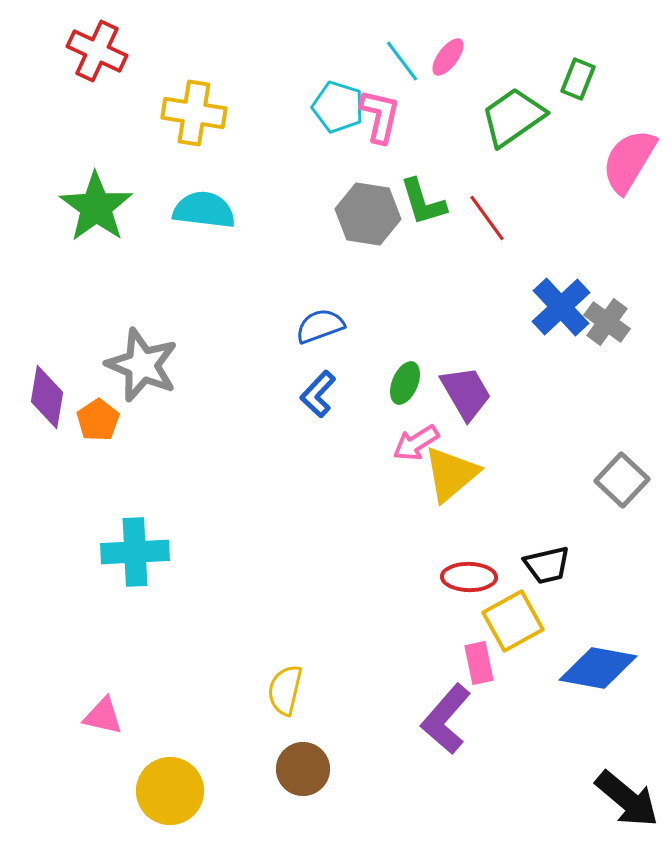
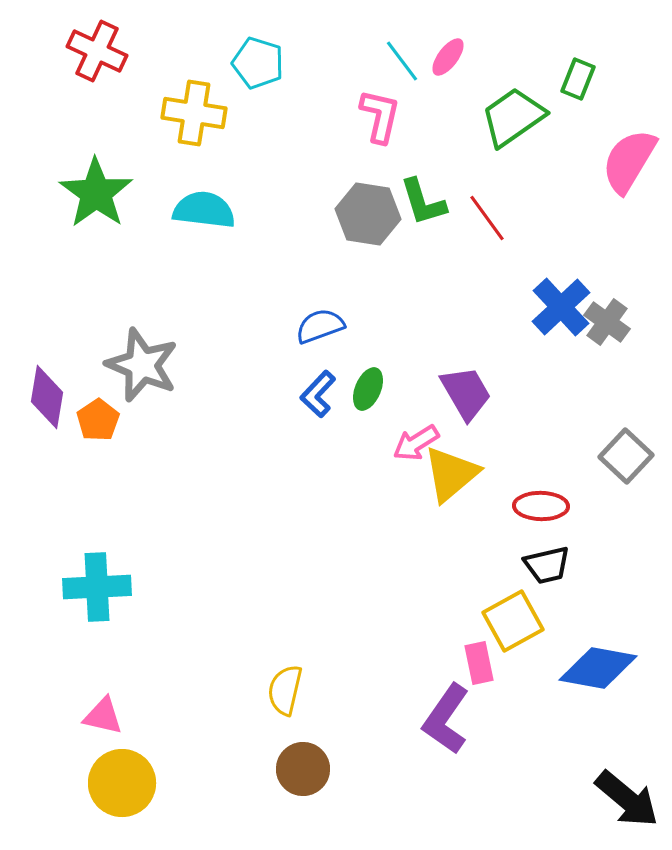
cyan pentagon: moved 80 px left, 44 px up
green star: moved 14 px up
green ellipse: moved 37 px left, 6 px down
gray square: moved 4 px right, 24 px up
cyan cross: moved 38 px left, 35 px down
red ellipse: moved 72 px right, 71 px up
purple L-shape: rotated 6 degrees counterclockwise
yellow circle: moved 48 px left, 8 px up
